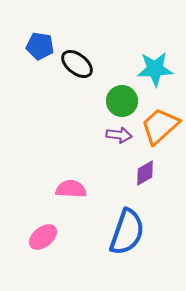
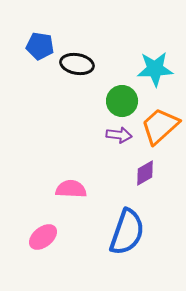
black ellipse: rotated 28 degrees counterclockwise
